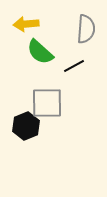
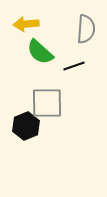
black line: rotated 10 degrees clockwise
